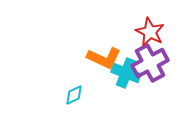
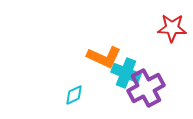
red star: moved 22 px right, 4 px up; rotated 24 degrees counterclockwise
orange L-shape: moved 1 px up
purple cross: moved 4 px left, 25 px down
